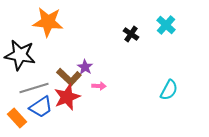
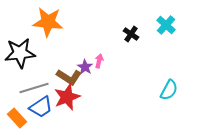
black star: moved 2 px up; rotated 16 degrees counterclockwise
brown L-shape: rotated 10 degrees counterclockwise
pink arrow: moved 25 px up; rotated 80 degrees counterclockwise
